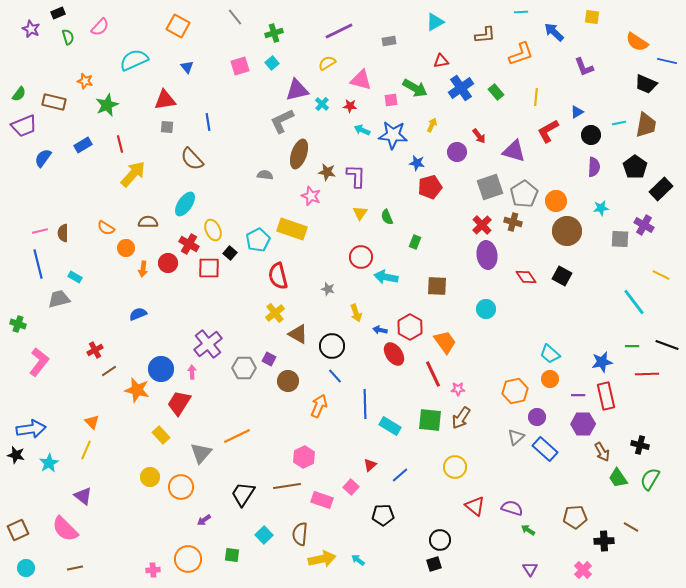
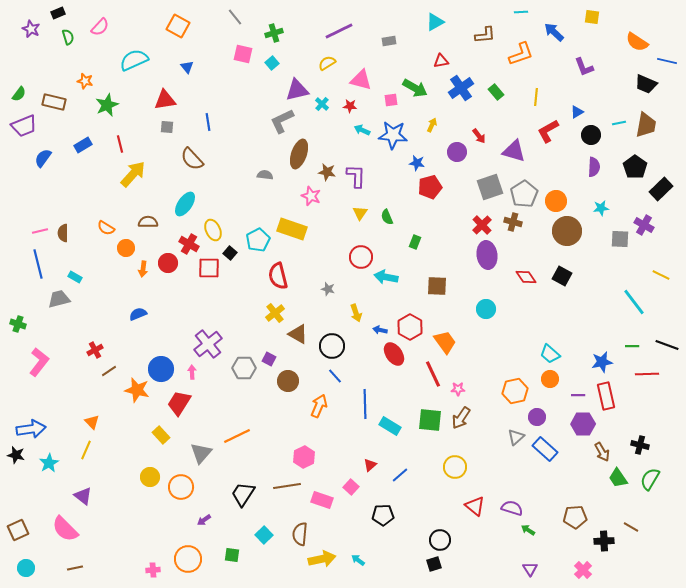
pink square at (240, 66): moved 3 px right, 12 px up; rotated 30 degrees clockwise
